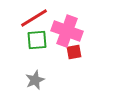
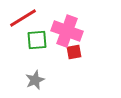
red line: moved 11 px left
